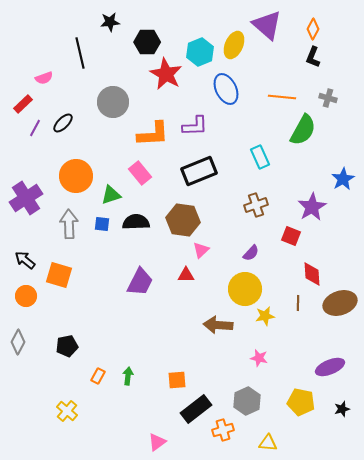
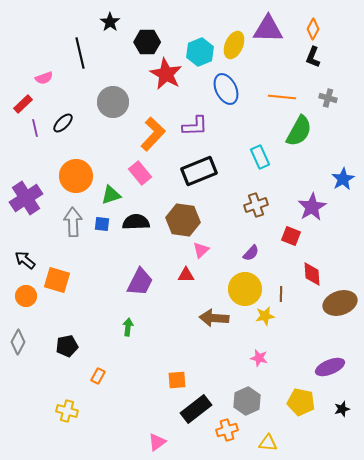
black star at (110, 22): rotated 30 degrees counterclockwise
purple triangle at (267, 25): moved 1 px right, 4 px down; rotated 40 degrees counterclockwise
purple line at (35, 128): rotated 42 degrees counterclockwise
green semicircle at (303, 130): moved 4 px left, 1 px down
orange L-shape at (153, 134): rotated 44 degrees counterclockwise
gray arrow at (69, 224): moved 4 px right, 2 px up
orange square at (59, 275): moved 2 px left, 5 px down
brown line at (298, 303): moved 17 px left, 9 px up
brown arrow at (218, 325): moved 4 px left, 7 px up
green arrow at (128, 376): moved 49 px up
yellow cross at (67, 411): rotated 25 degrees counterclockwise
orange cross at (223, 430): moved 4 px right
